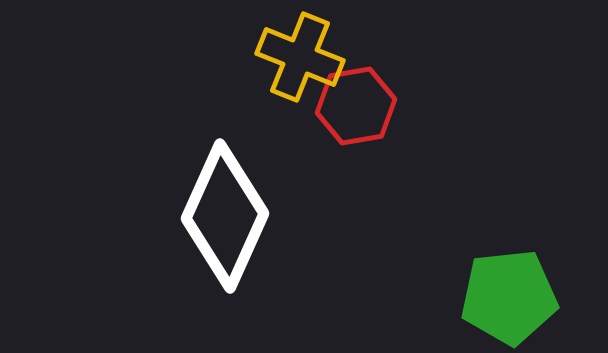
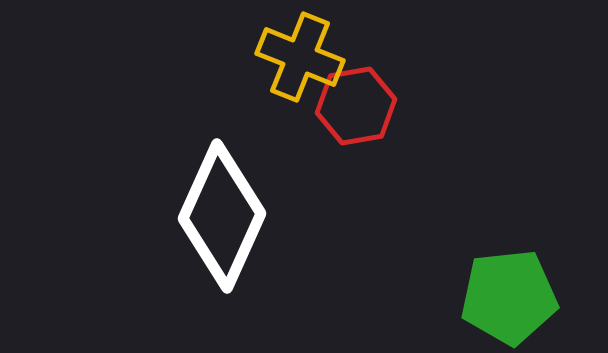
white diamond: moved 3 px left
